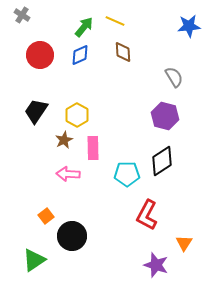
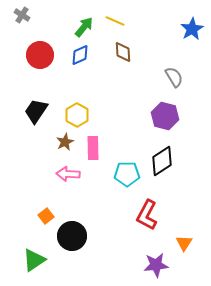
blue star: moved 3 px right, 3 px down; rotated 25 degrees counterclockwise
brown star: moved 1 px right, 2 px down
purple star: rotated 25 degrees counterclockwise
